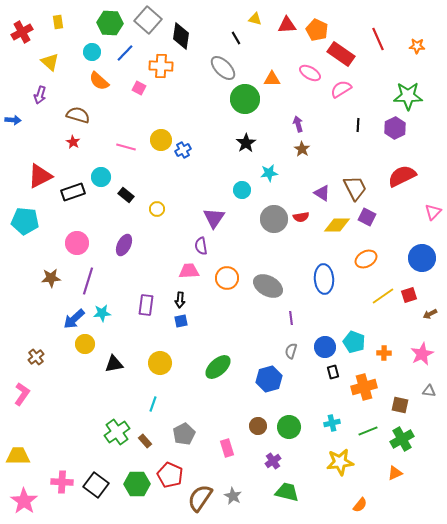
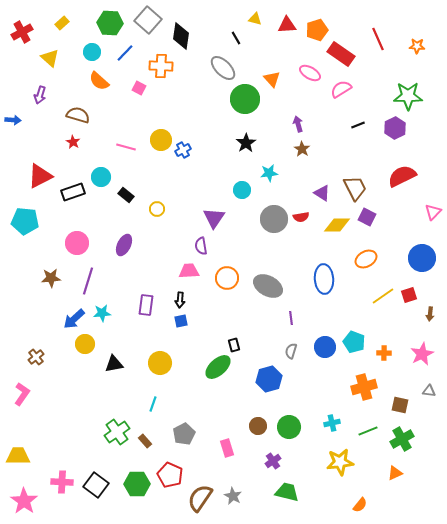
yellow rectangle at (58, 22): moved 4 px right, 1 px down; rotated 56 degrees clockwise
orange pentagon at (317, 30): rotated 30 degrees clockwise
yellow triangle at (50, 62): moved 4 px up
orange triangle at (272, 79): rotated 48 degrees clockwise
black line at (358, 125): rotated 64 degrees clockwise
brown arrow at (430, 314): rotated 56 degrees counterclockwise
black rectangle at (333, 372): moved 99 px left, 27 px up
